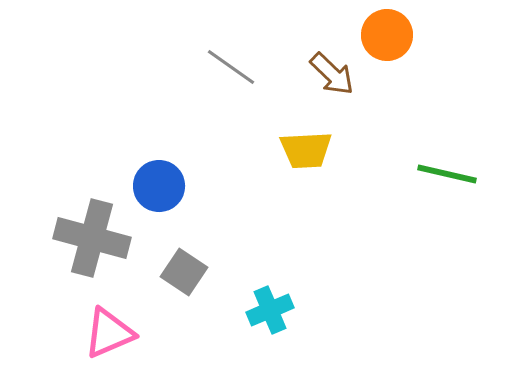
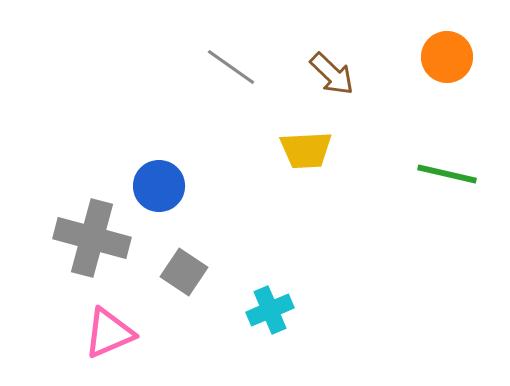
orange circle: moved 60 px right, 22 px down
